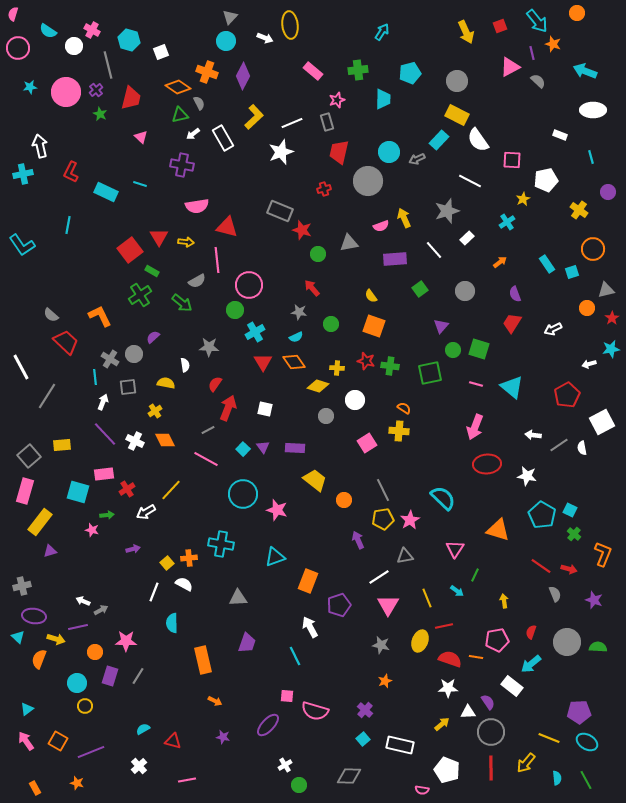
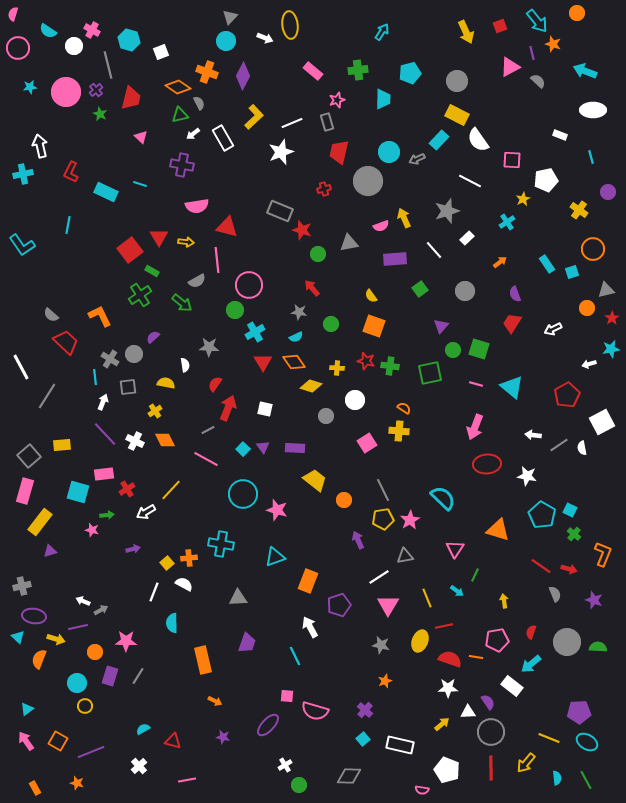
yellow diamond at (318, 386): moved 7 px left
